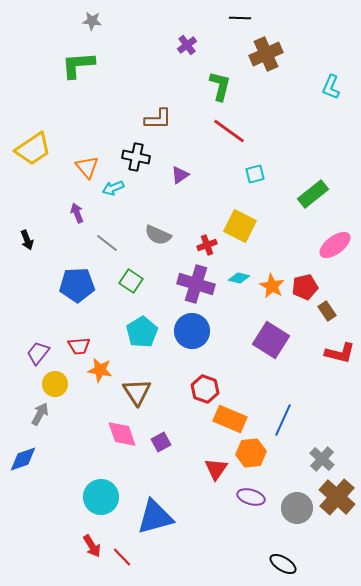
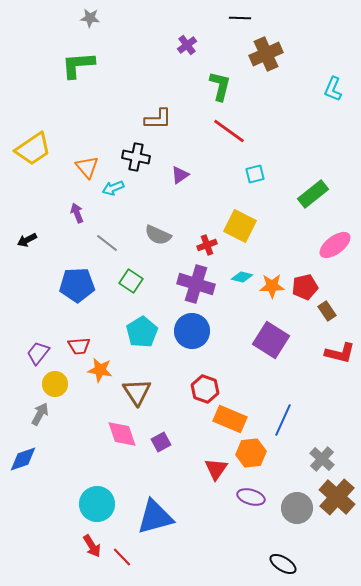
gray star at (92, 21): moved 2 px left, 3 px up
cyan L-shape at (331, 87): moved 2 px right, 2 px down
black arrow at (27, 240): rotated 84 degrees clockwise
cyan diamond at (239, 278): moved 3 px right, 1 px up
orange star at (272, 286): rotated 30 degrees counterclockwise
cyan circle at (101, 497): moved 4 px left, 7 px down
